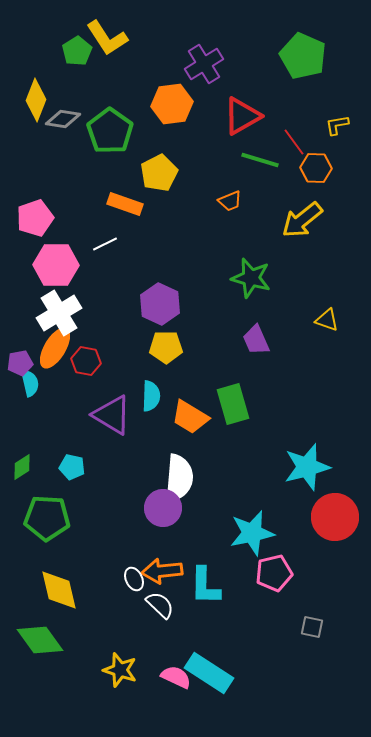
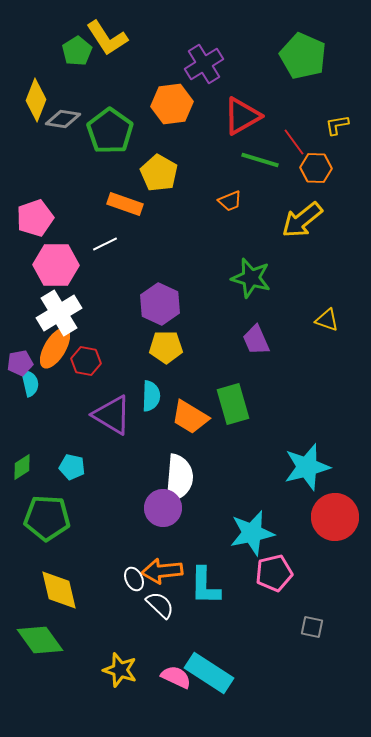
yellow pentagon at (159, 173): rotated 15 degrees counterclockwise
